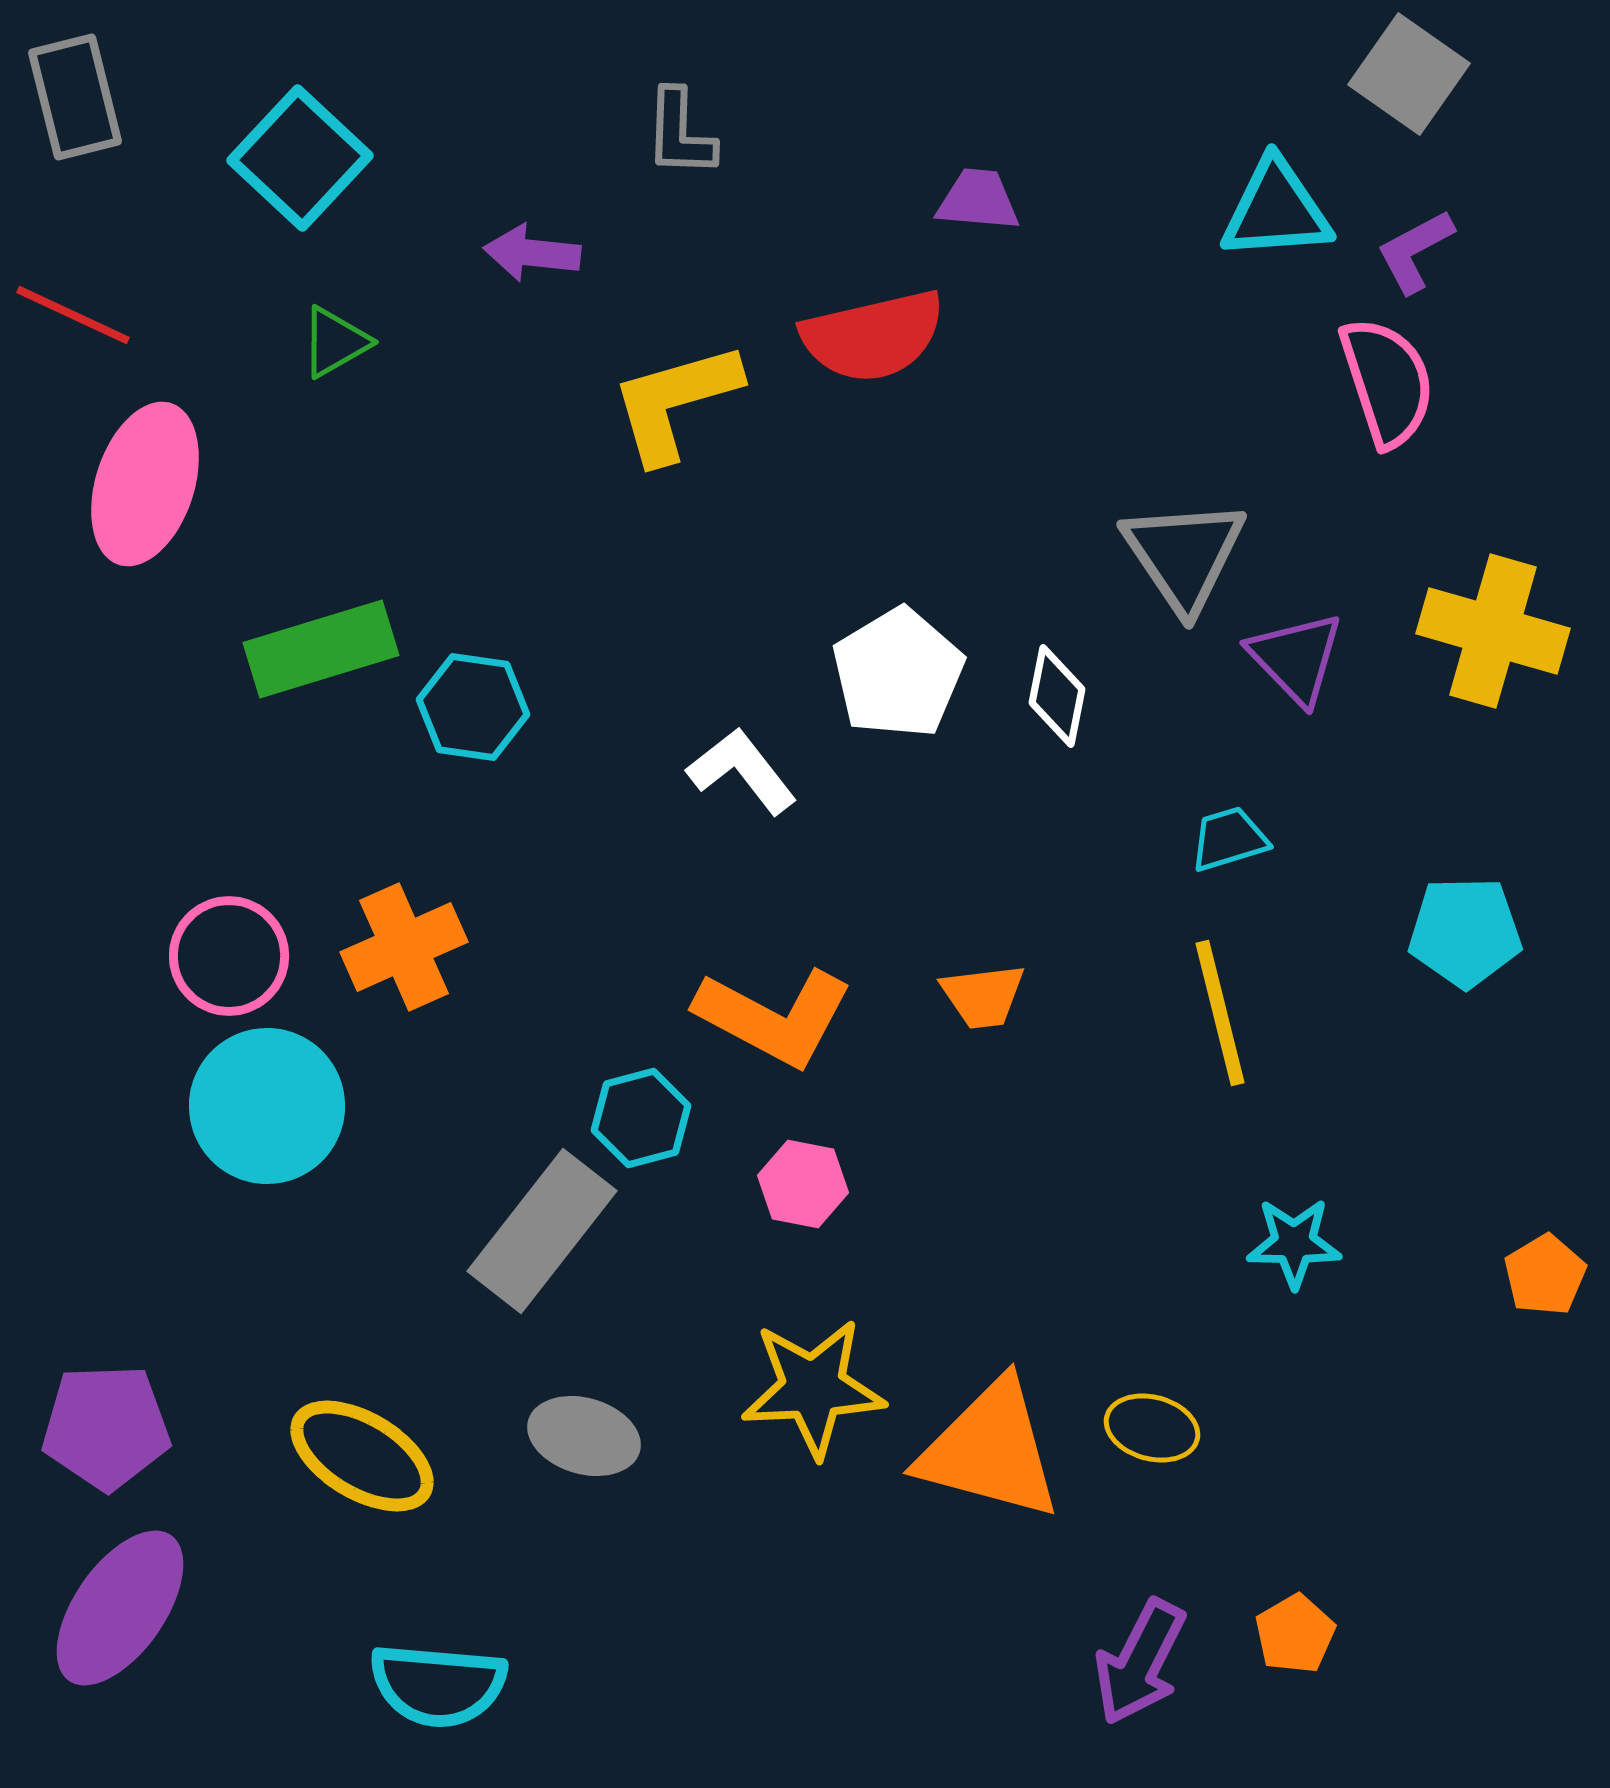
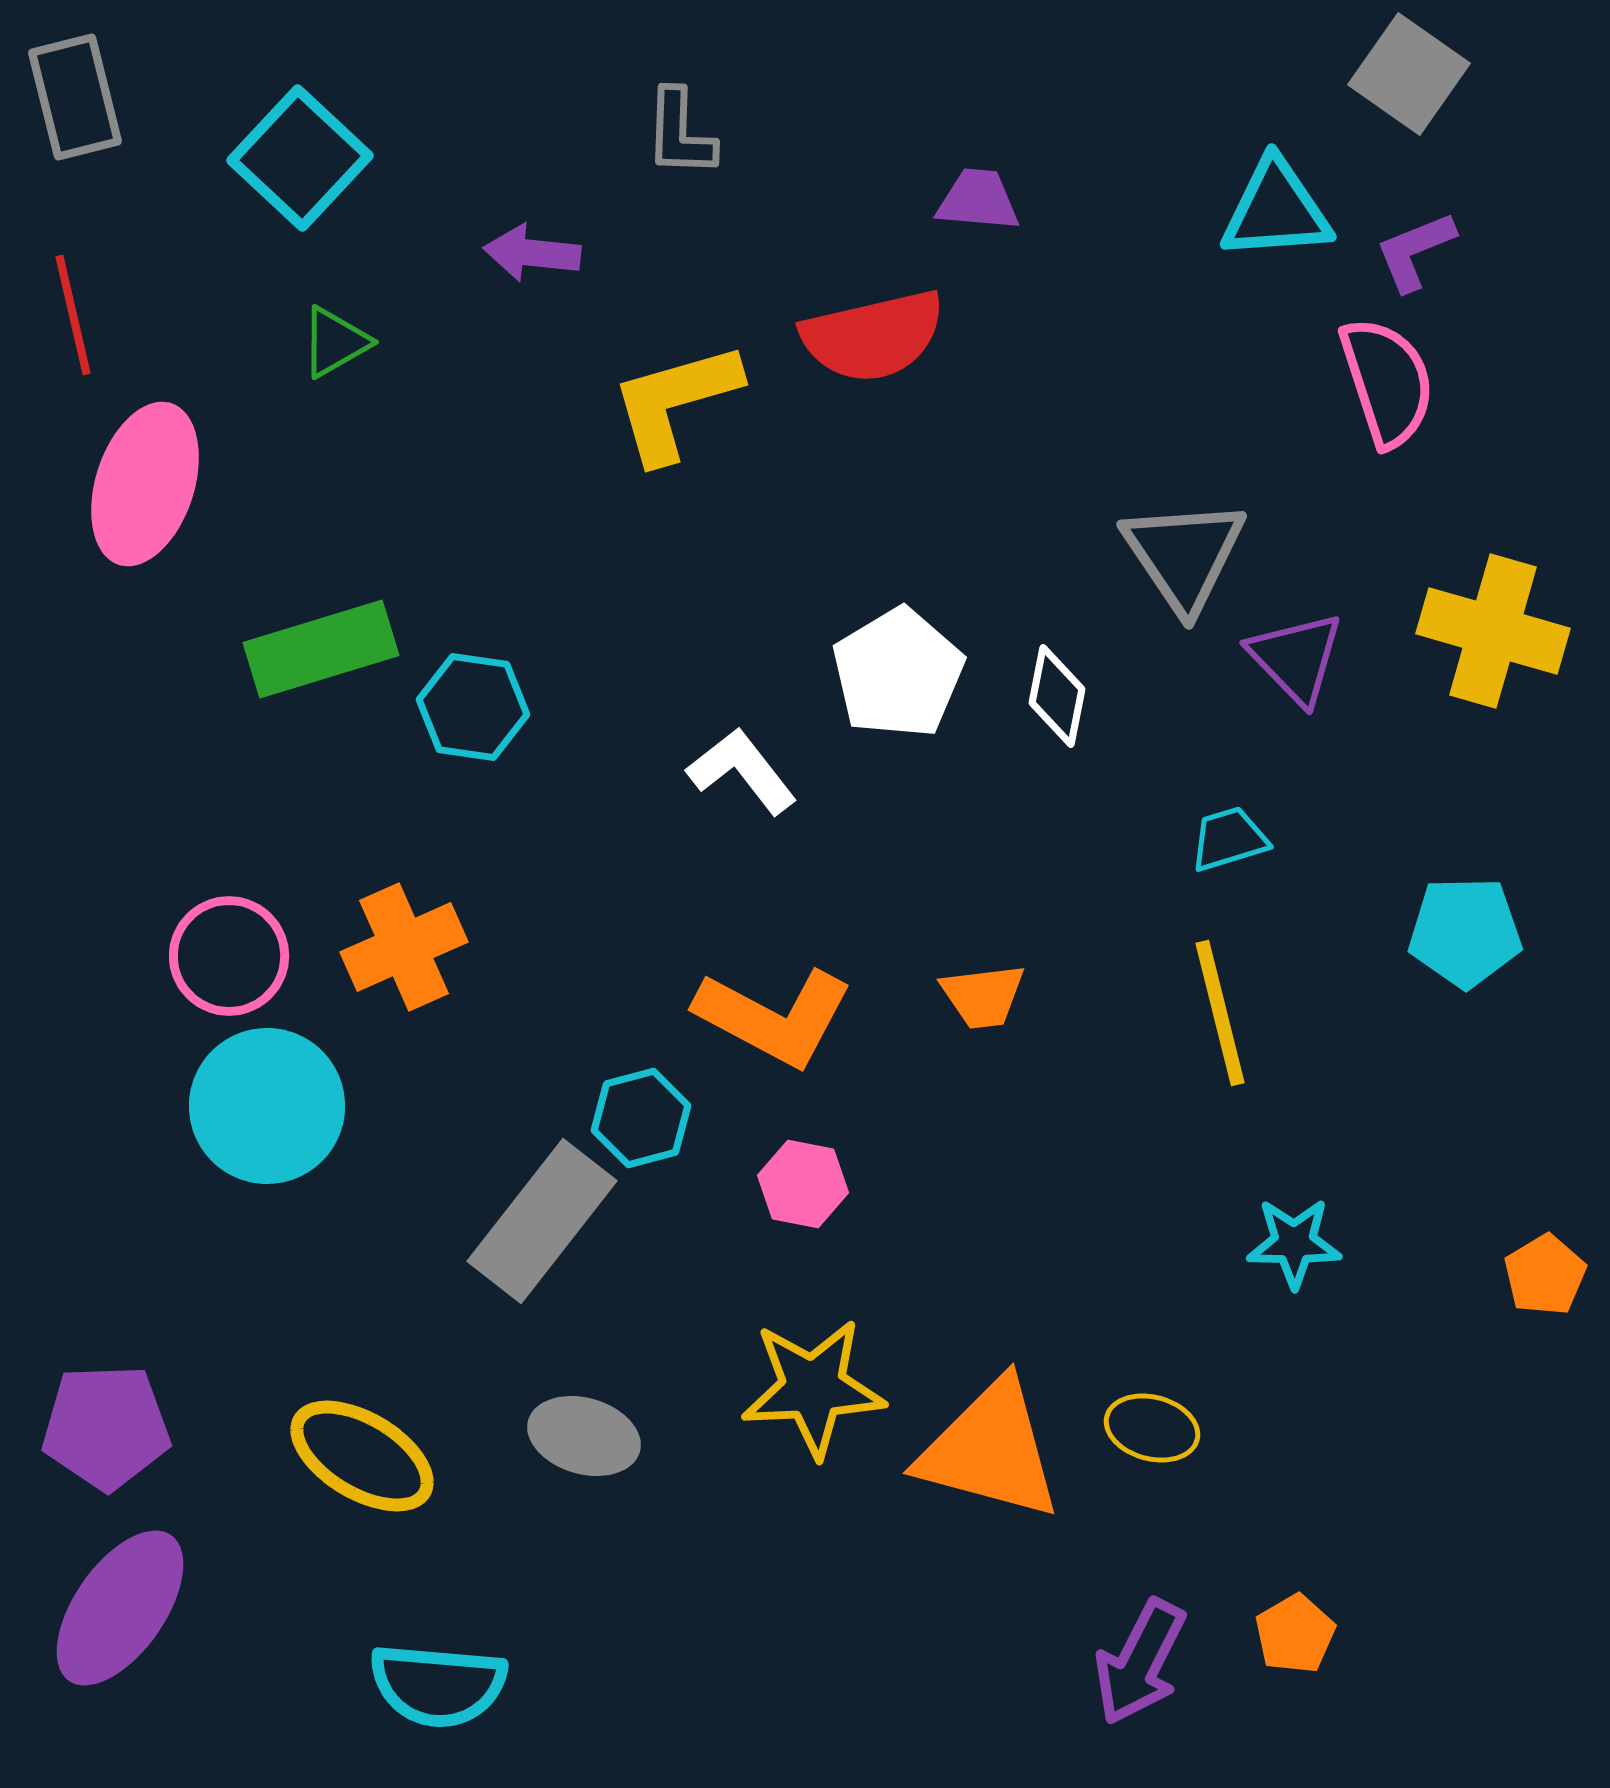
purple L-shape at (1415, 251): rotated 6 degrees clockwise
red line at (73, 315): rotated 52 degrees clockwise
gray rectangle at (542, 1231): moved 10 px up
